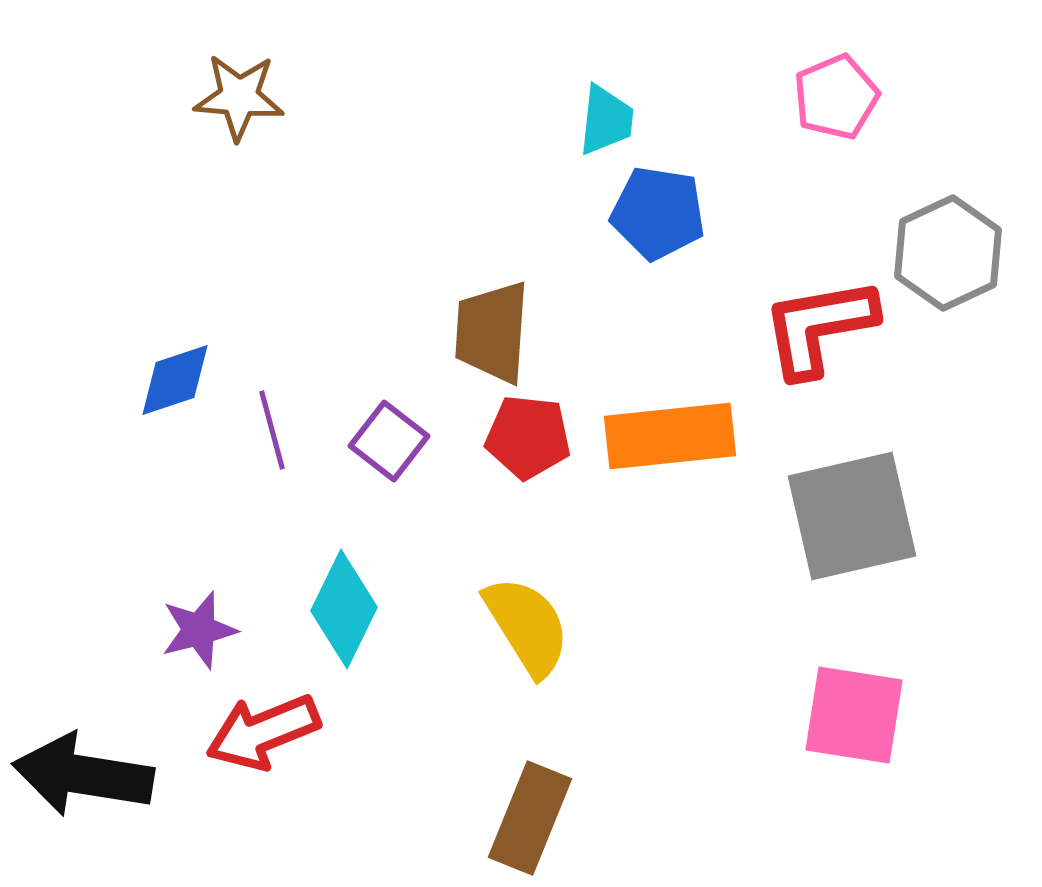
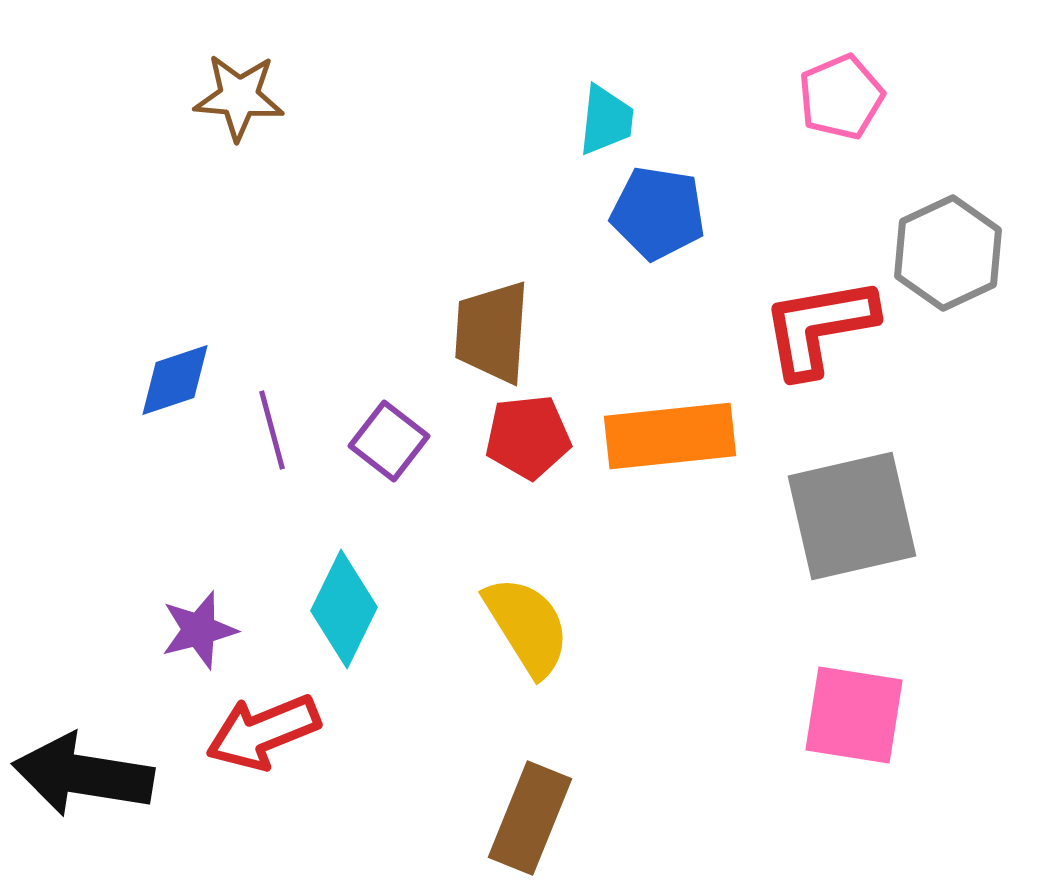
pink pentagon: moved 5 px right
red pentagon: rotated 12 degrees counterclockwise
